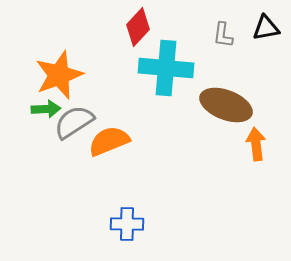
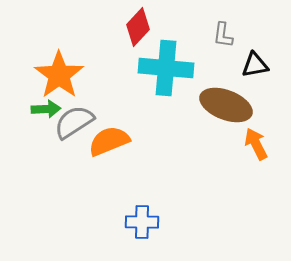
black triangle: moved 11 px left, 37 px down
orange star: rotated 15 degrees counterclockwise
orange arrow: rotated 20 degrees counterclockwise
blue cross: moved 15 px right, 2 px up
